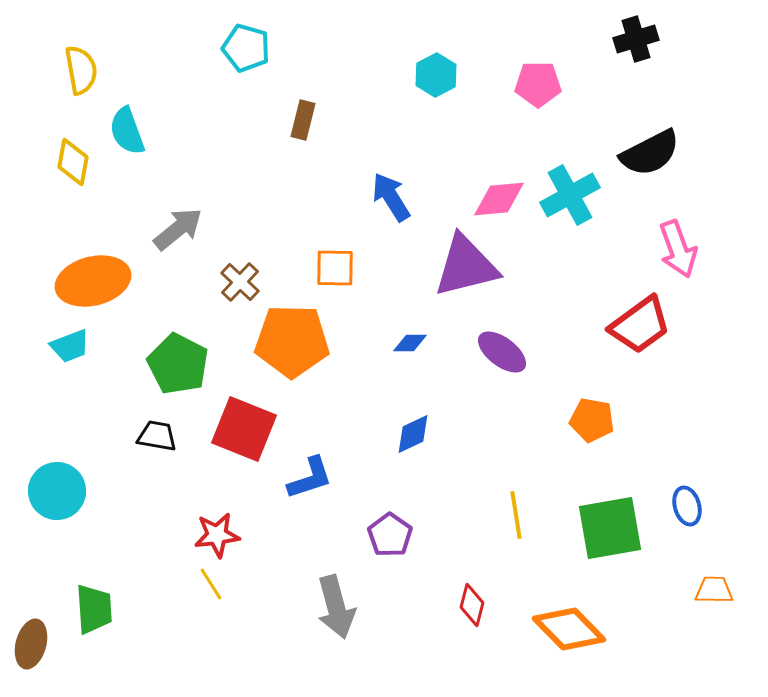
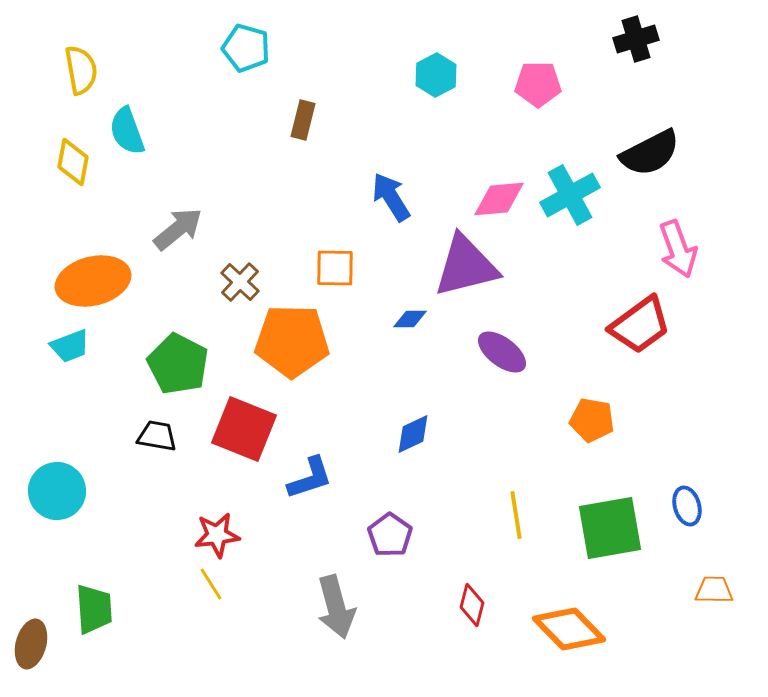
blue diamond at (410, 343): moved 24 px up
